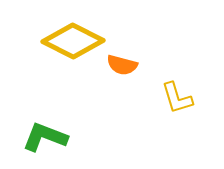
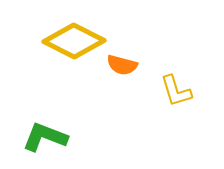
yellow diamond: moved 1 px right
yellow L-shape: moved 1 px left, 7 px up
